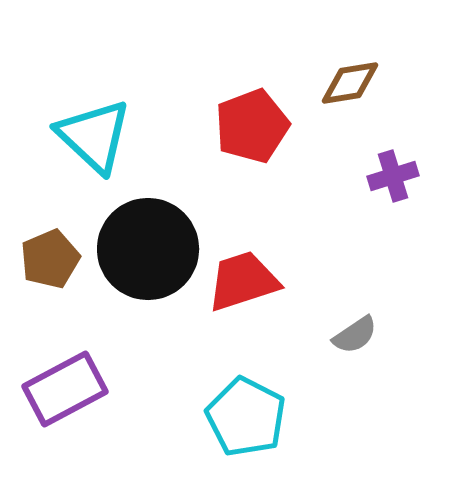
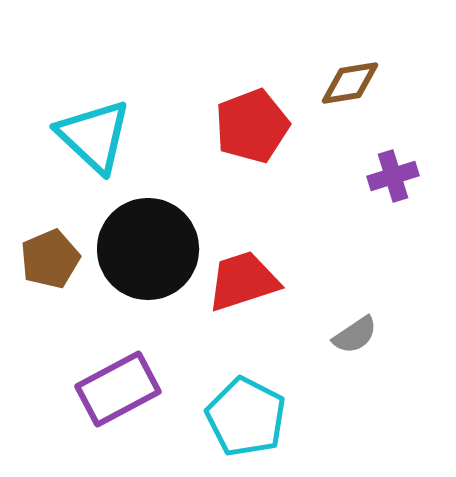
purple rectangle: moved 53 px right
